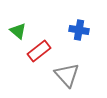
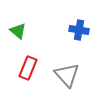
red rectangle: moved 11 px left, 17 px down; rotated 30 degrees counterclockwise
